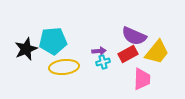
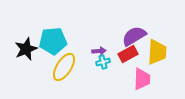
purple semicircle: rotated 125 degrees clockwise
yellow trapezoid: rotated 36 degrees counterclockwise
yellow ellipse: rotated 52 degrees counterclockwise
